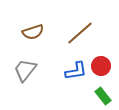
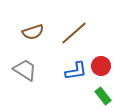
brown line: moved 6 px left
gray trapezoid: rotated 85 degrees clockwise
